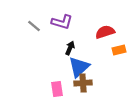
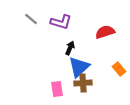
purple L-shape: moved 1 px left
gray line: moved 3 px left, 7 px up
orange rectangle: moved 19 px down; rotated 64 degrees clockwise
